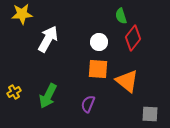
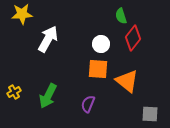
white circle: moved 2 px right, 2 px down
